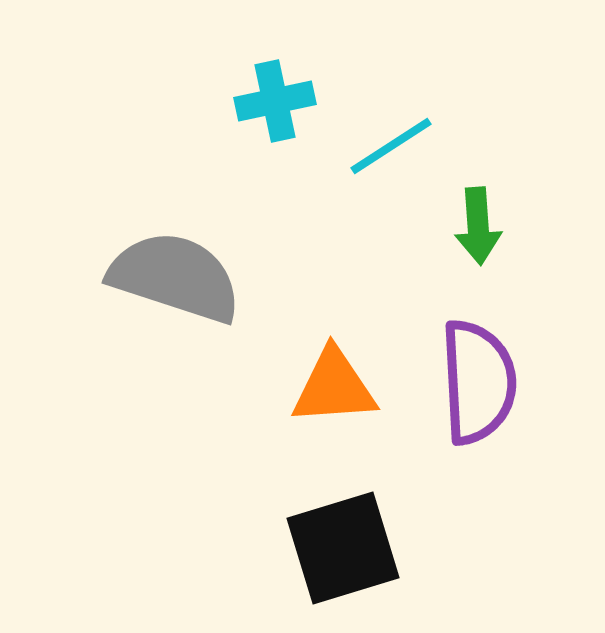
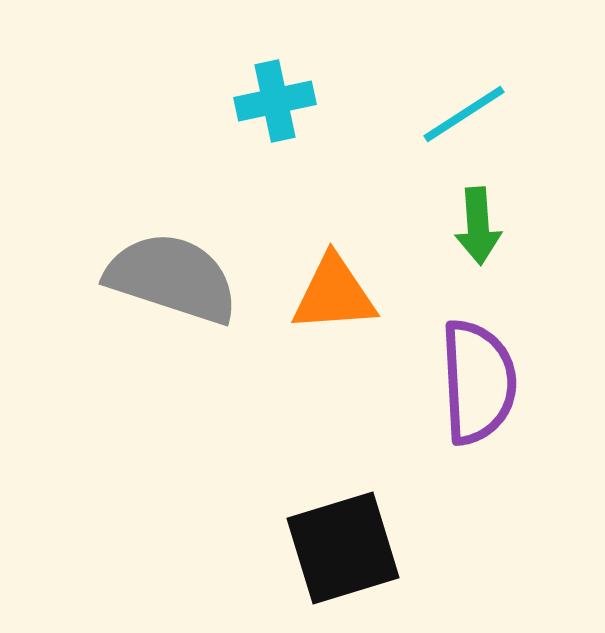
cyan line: moved 73 px right, 32 px up
gray semicircle: moved 3 px left, 1 px down
orange triangle: moved 93 px up
